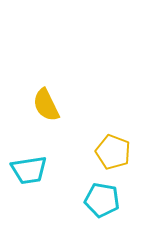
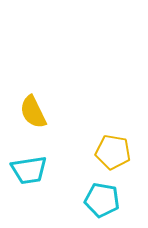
yellow semicircle: moved 13 px left, 7 px down
yellow pentagon: rotated 12 degrees counterclockwise
